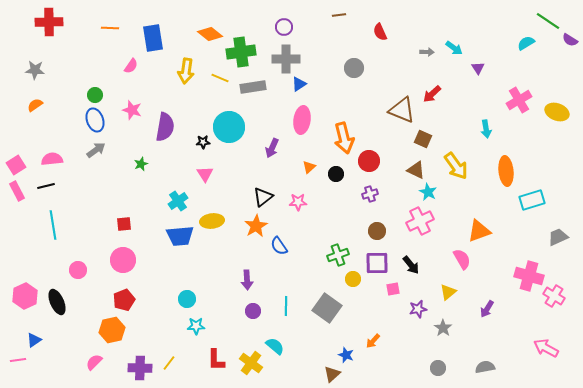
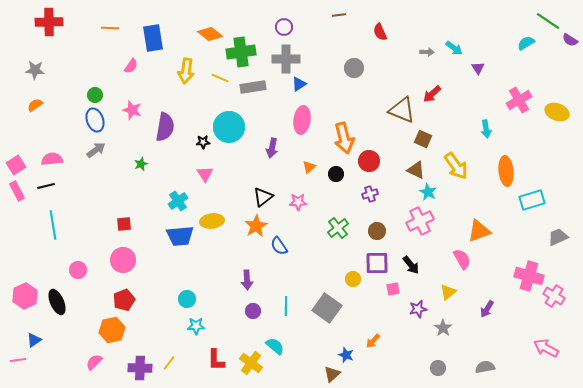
purple arrow at (272, 148): rotated 12 degrees counterclockwise
green cross at (338, 255): moved 27 px up; rotated 20 degrees counterclockwise
